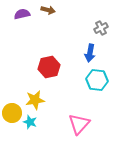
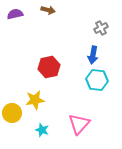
purple semicircle: moved 7 px left
blue arrow: moved 3 px right, 2 px down
cyan star: moved 12 px right, 8 px down
